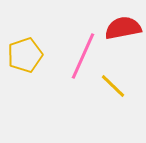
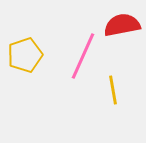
red semicircle: moved 1 px left, 3 px up
yellow line: moved 4 px down; rotated 36 degrees clockwise
